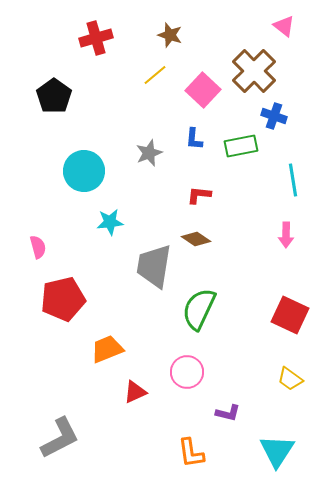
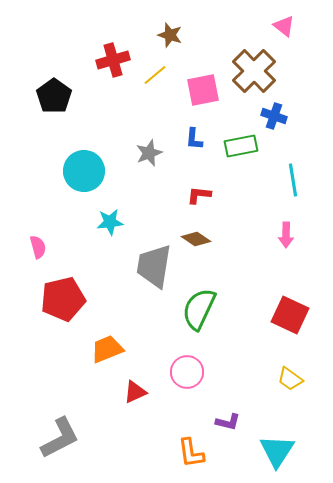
red cross: moved 17 px right, 22 px down
pink square: rotated 36 degrees clockwise
purple L-shape: moved 9 px down
